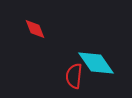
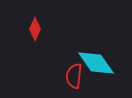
red diamond: rotated 45 degrees clockwise
